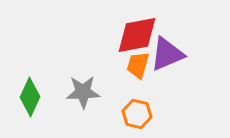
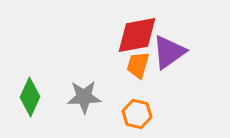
purple triangle: moved 2 px right, 2 px up; rotated 12 degrees counterclockwise
gray star: moved 1 px right, 5 px down
